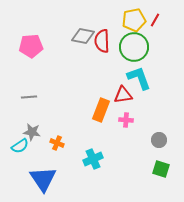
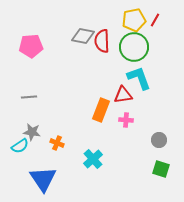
cyan cross: rotated 18 degrees counterclockwise
